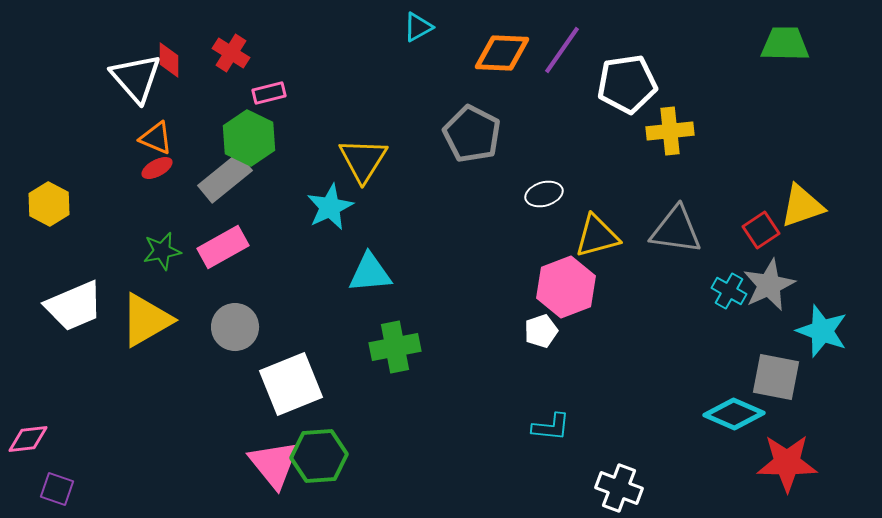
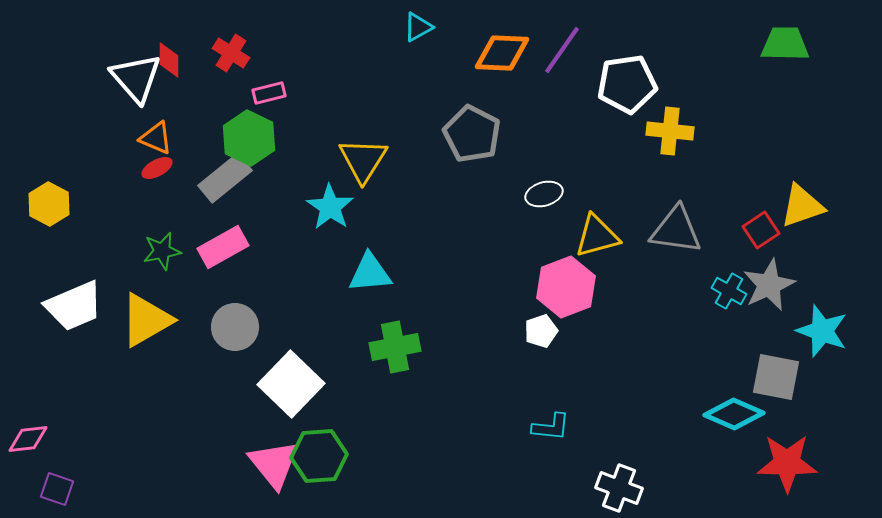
yellow cross at (670, 131): rotated 12 degrees clockwise
cyan star at (330, 207): rotated 12 degrees counterclockwise
white square at (291, 384): rotated 24 degrees counterclockwise
